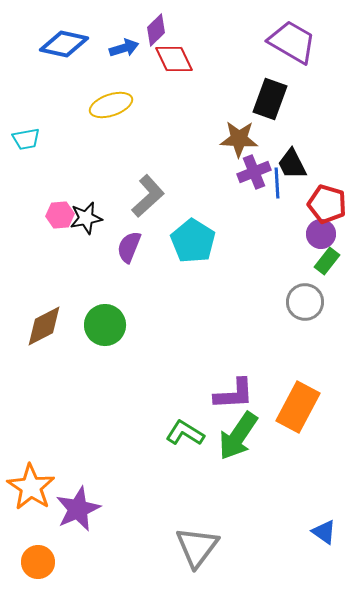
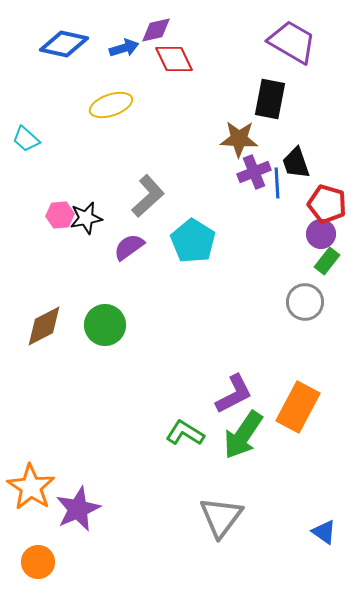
purple diamond: rotated 32 degrees clockwise
black rectangle: rotated 9 degrees counterclockwise
cyan trapezoid: rotated 52 degrees clockwise
black trapezoid: moved 4 px right, 1 px up; rotated 8 degrees clockwise
purple semicircle: rotated 32 degrees clockwise
purple L-shape: rotated 24 degrees counterclockwise
green arrow: moved 5 px right, 1 px up
gray triangle: moved 24 px right, 30 px up
